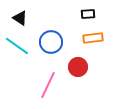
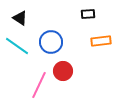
orange rectangle: moved 8 px right, 3 px down
red circle: moved 15 px left, 4 px down
pink line: moved 9 px left
